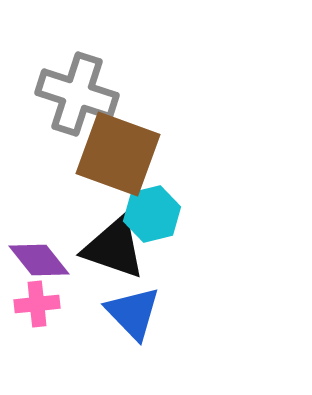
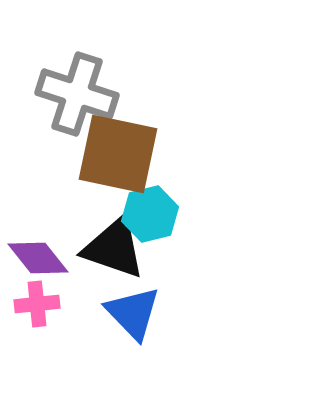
brown square: rotated 8 degrees counterclockwise
cyan hexagon: moved 2 px left
purple diamond: moved 1 px left, 2 px up
